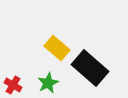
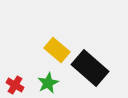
yellow rectangle: moved 2 px down
red cross: moved 2 px right
